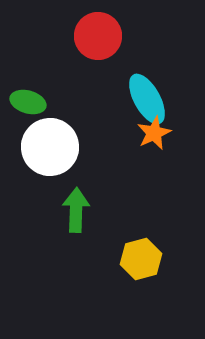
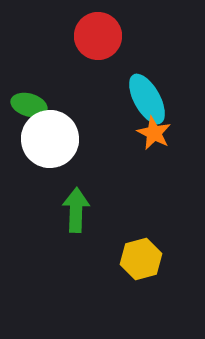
green ellipse: moved 1 px right, 3 px down
orange star: rotated 20 degrees counterclockwise
white circle: moved 8 px up
